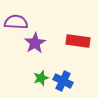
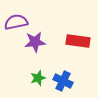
purple semicircle: rotated 15 degrees counterclockwise
purple star: moved 1 px up; rotated 25 degrees clockwise
green star: moved 3 px left
